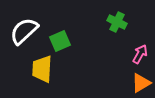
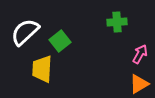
green cross: rotated 30 degrees counterclockwise
white semicircle: moved 1 px right, 1 px down
green square: rotated 15 degrees counterclockwise
orange triangle: moved 2 px left, 1 px down
